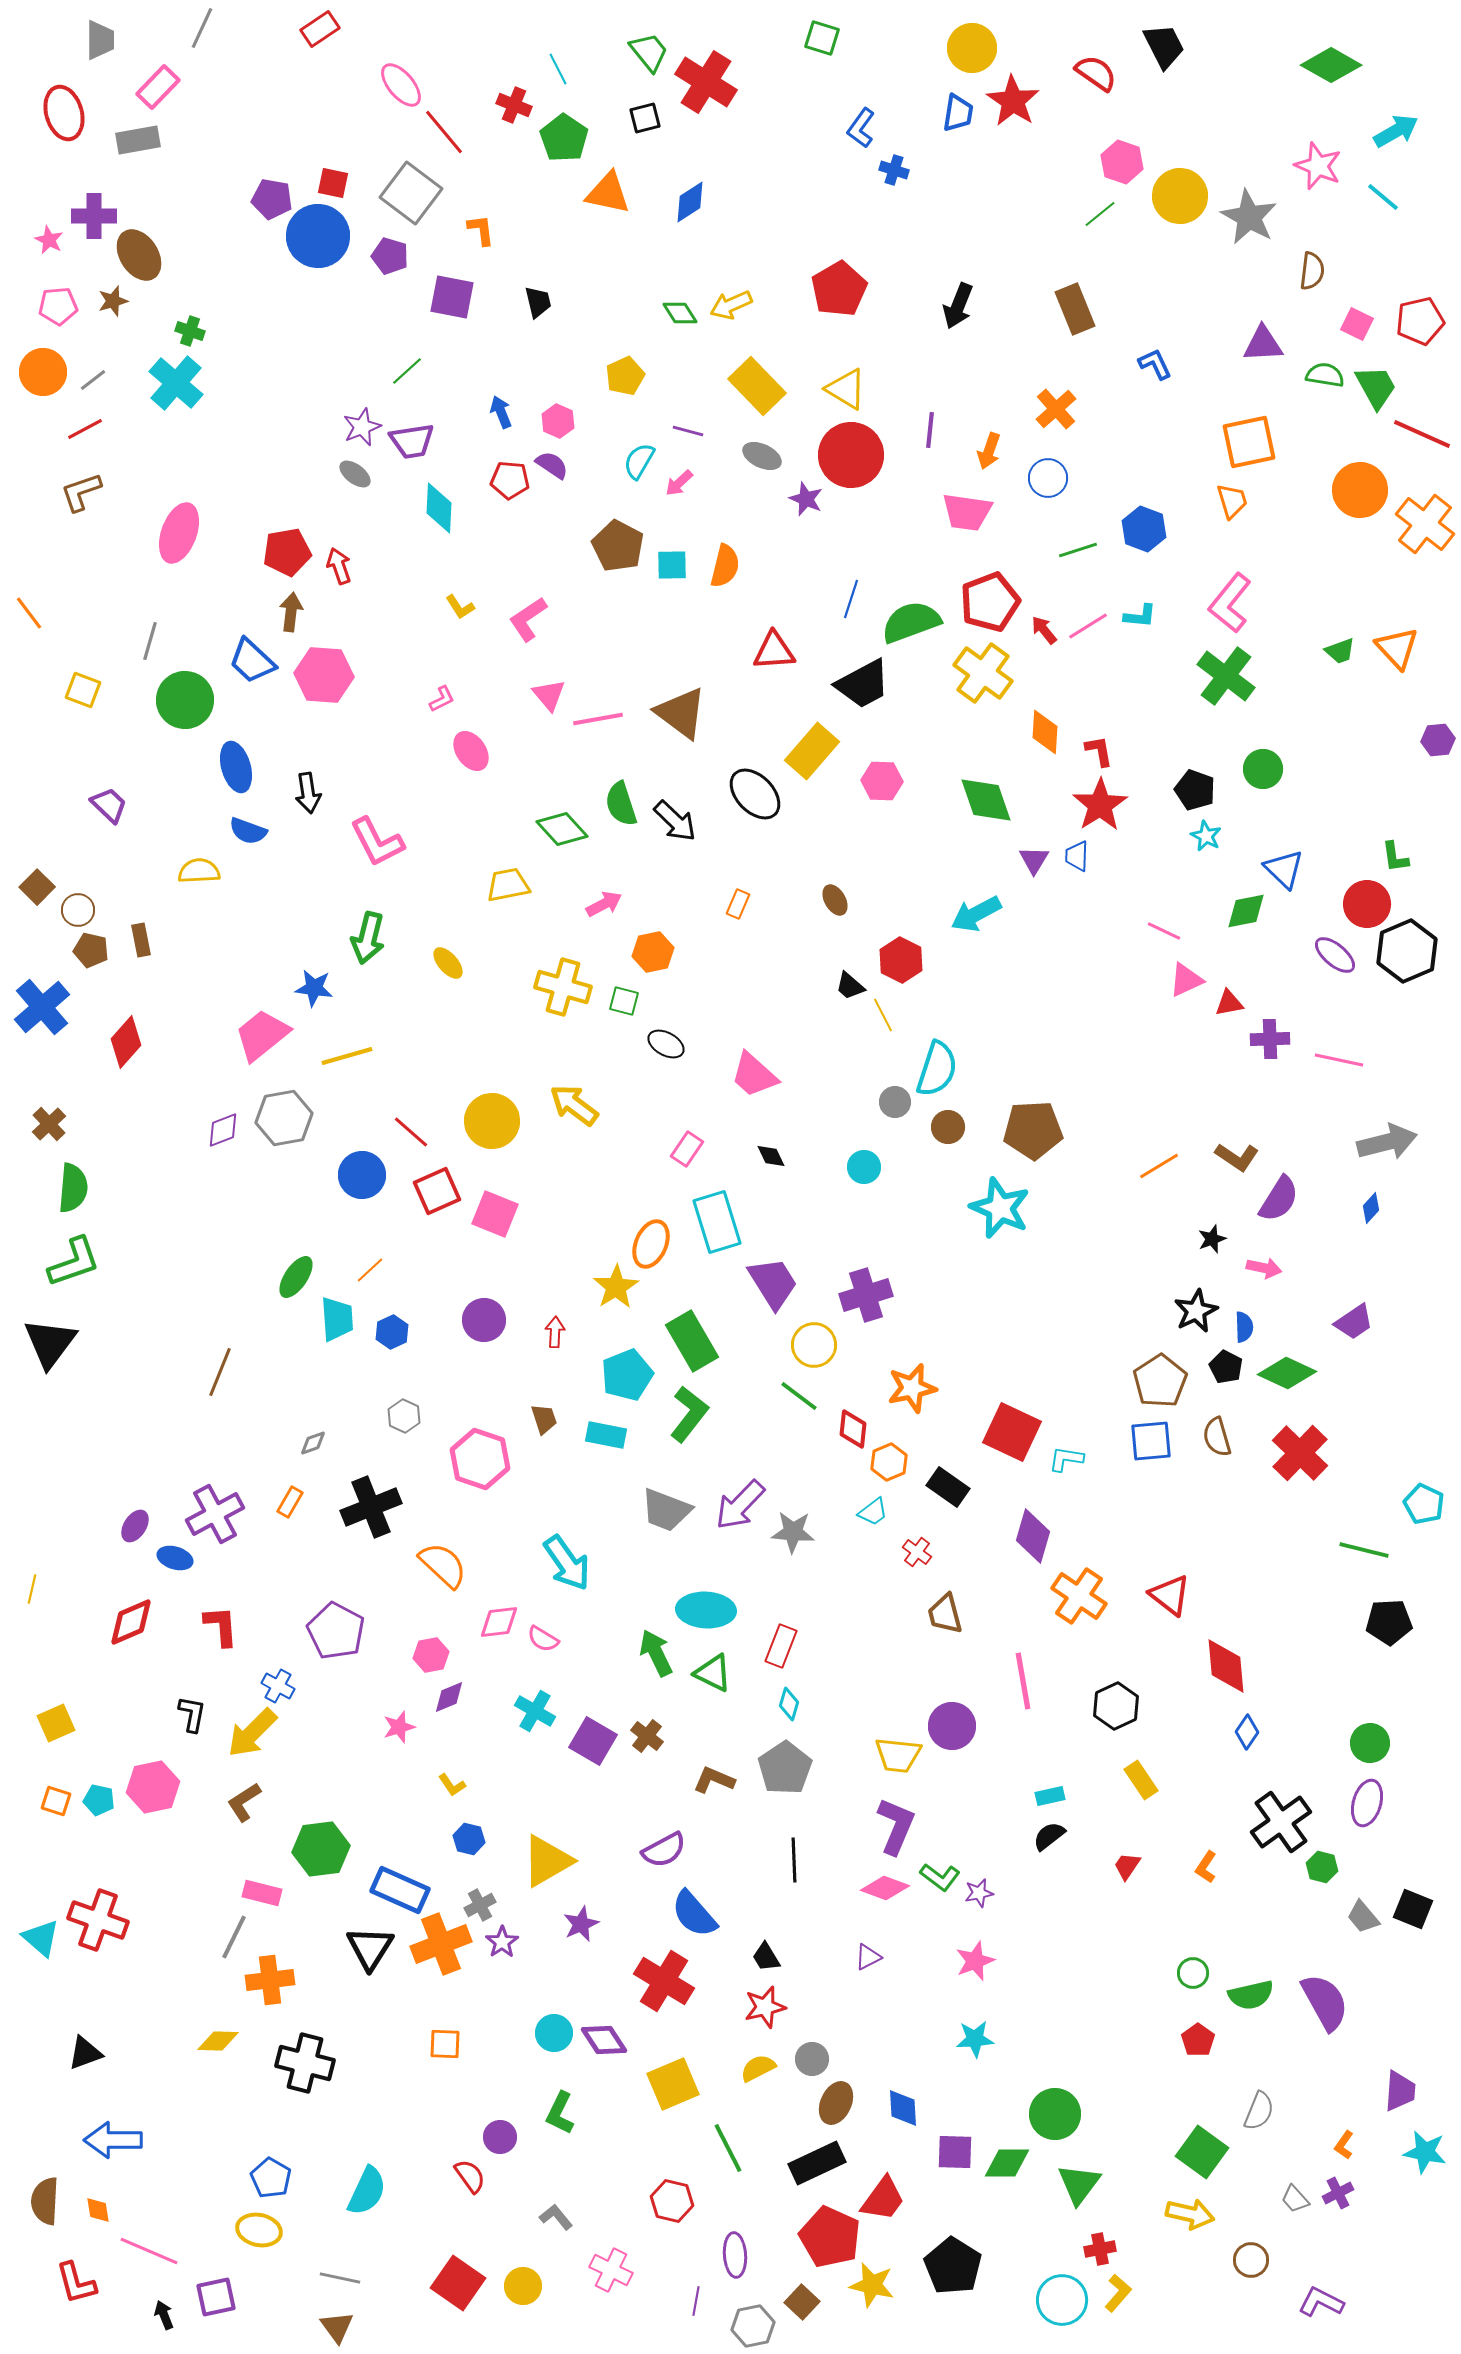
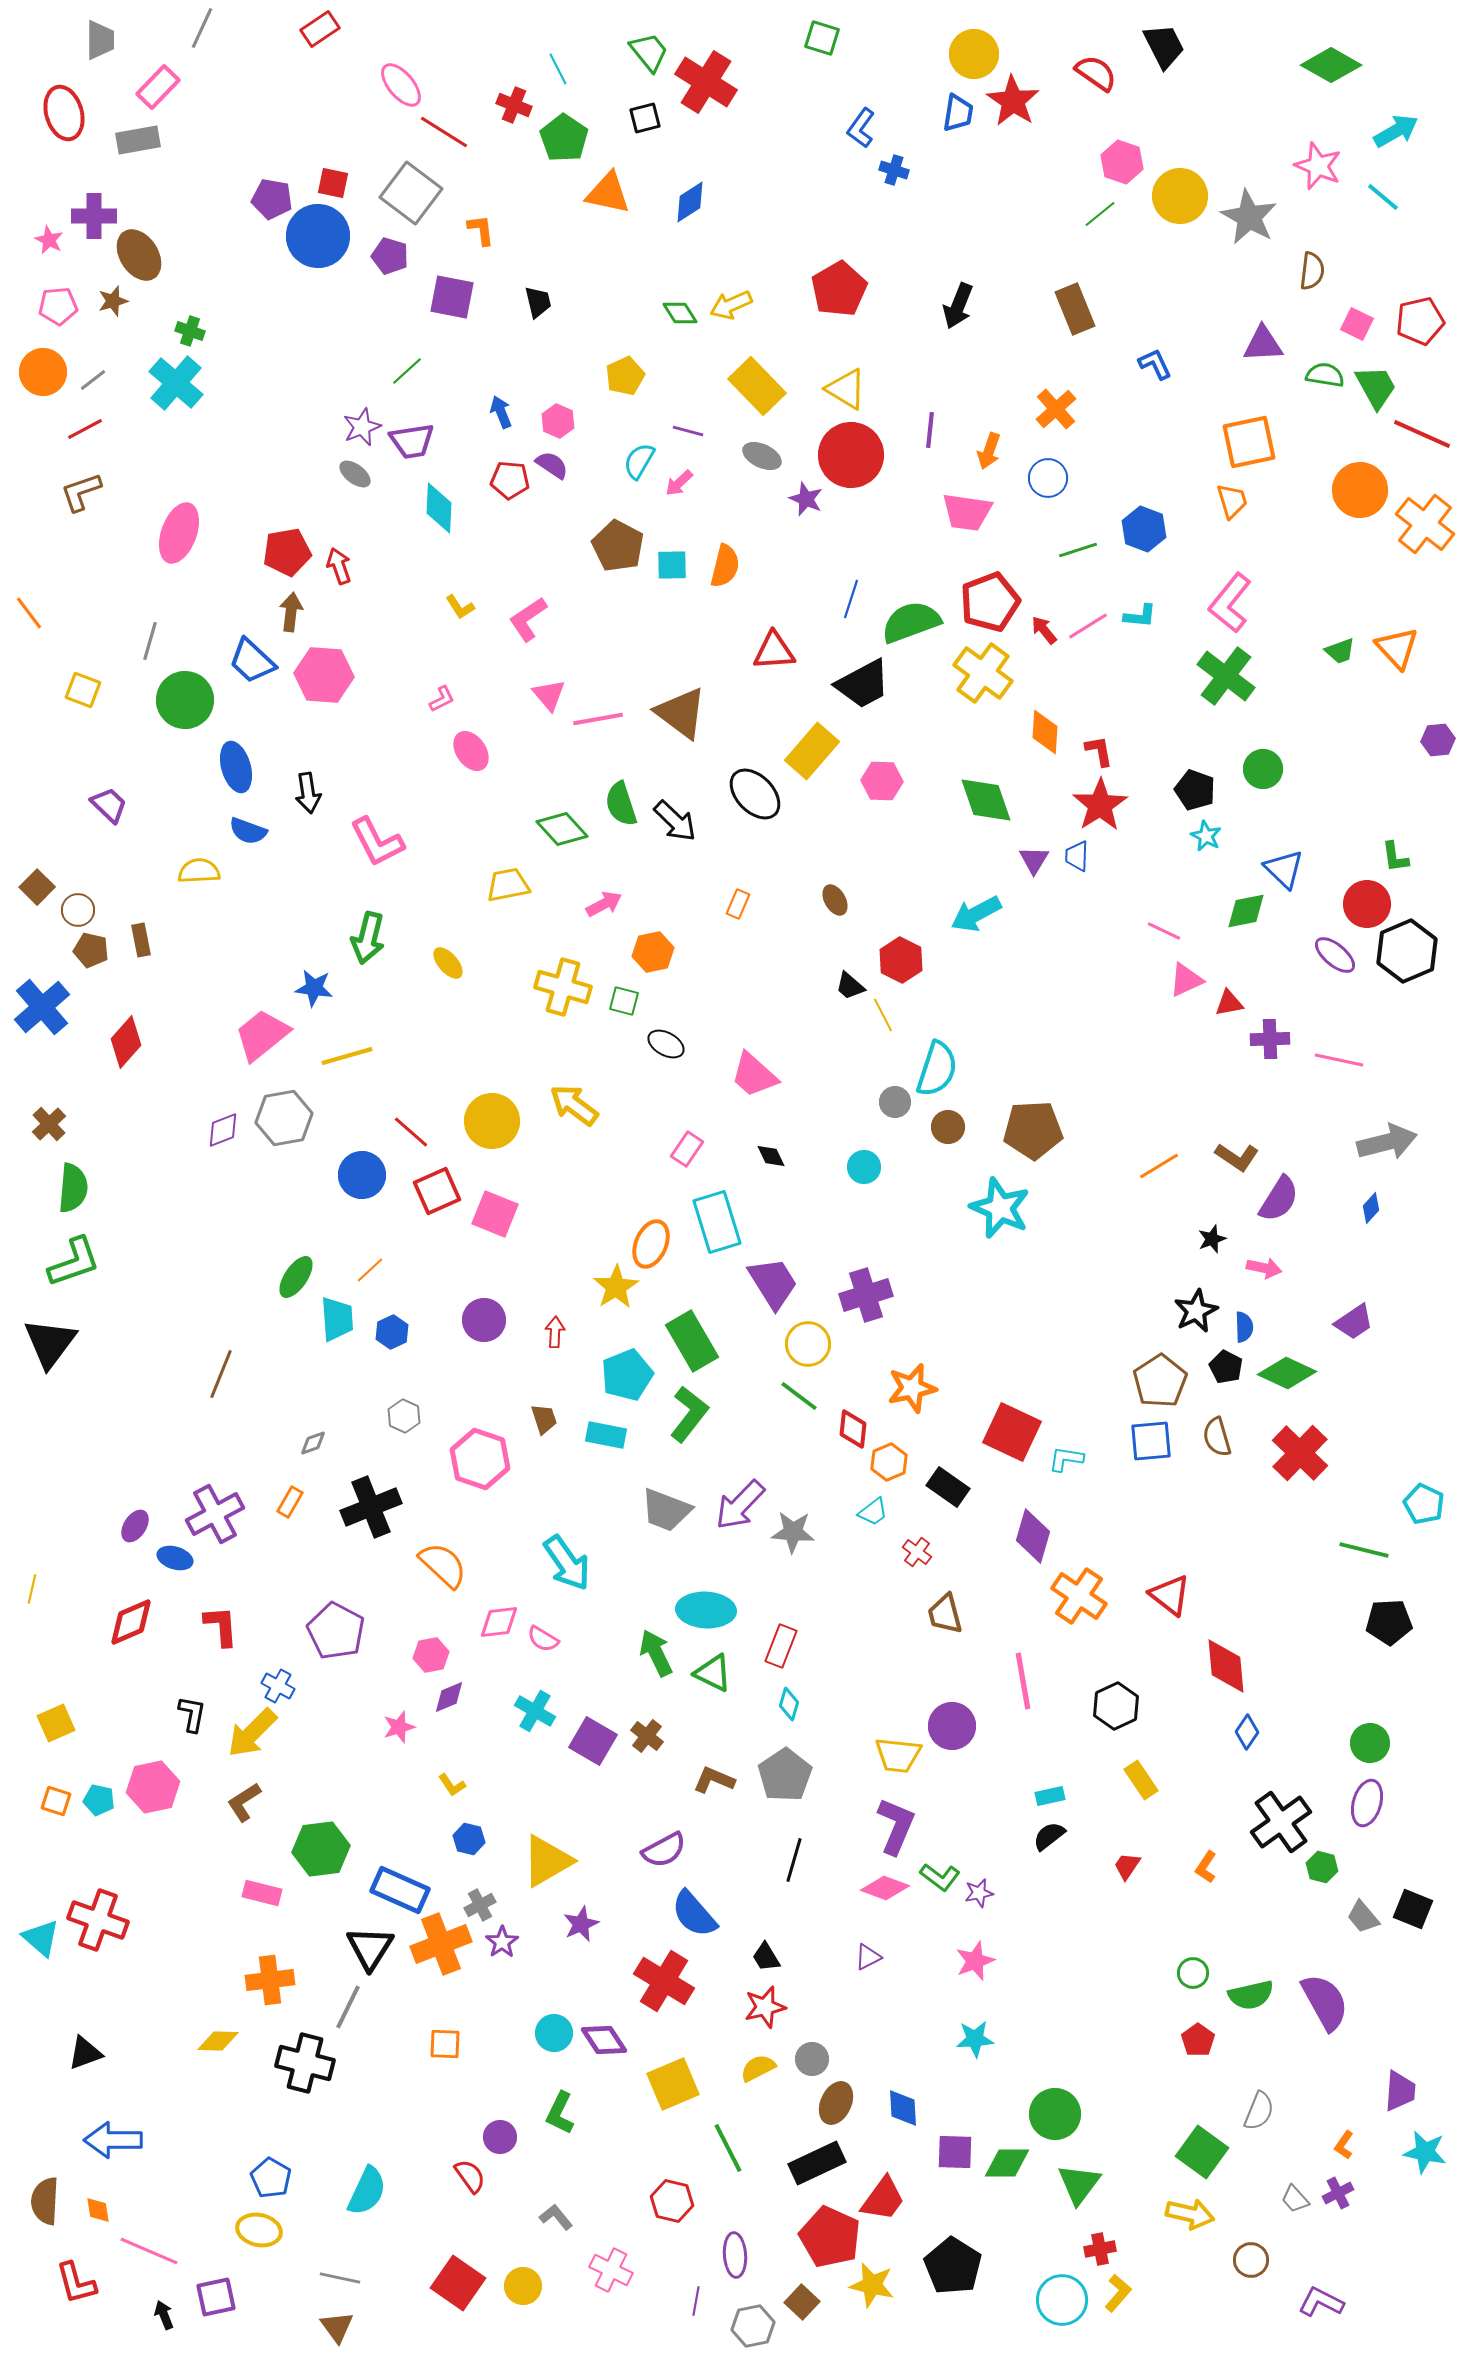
yellow circle at (972, 48): moved 2 px right, 6 px down
red line at (444, 132): rotated 18 degrees counterclockwise
yellow circle at (814, 1345): moved 6 px left, 1 px up
brown line at (220, 1372): moved 1 px right, 2 px down
gray pentagon at (785, 1768): moved 7 px down
black line at (794, 1860): rotated 18 degrees clockwise
gray line at (234, 1937): moved 114 px right, 70 px down
